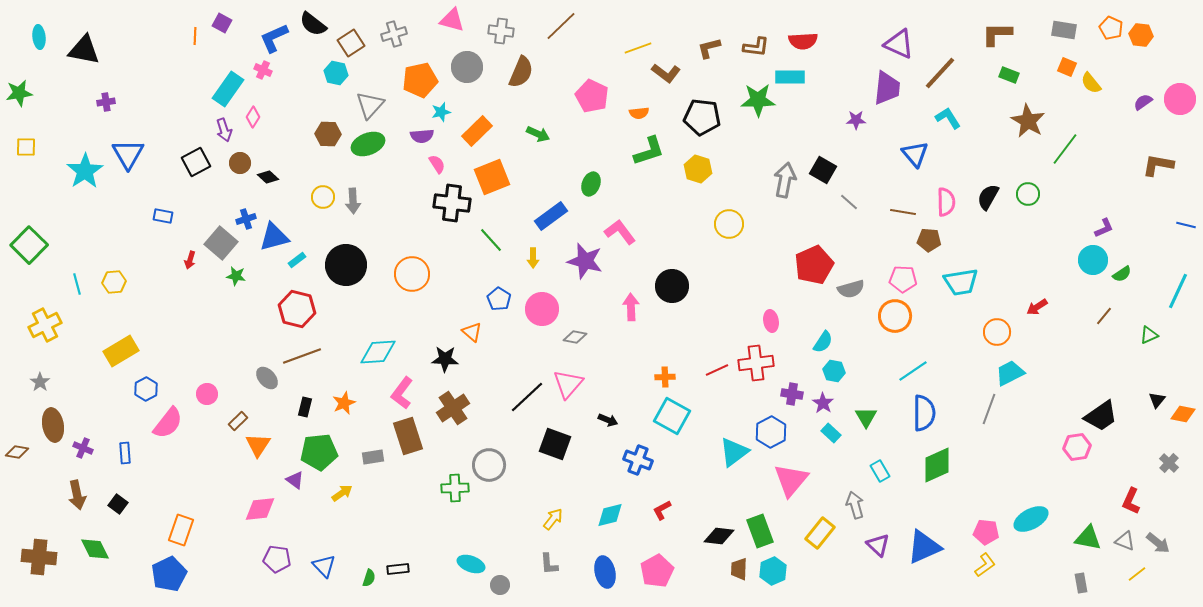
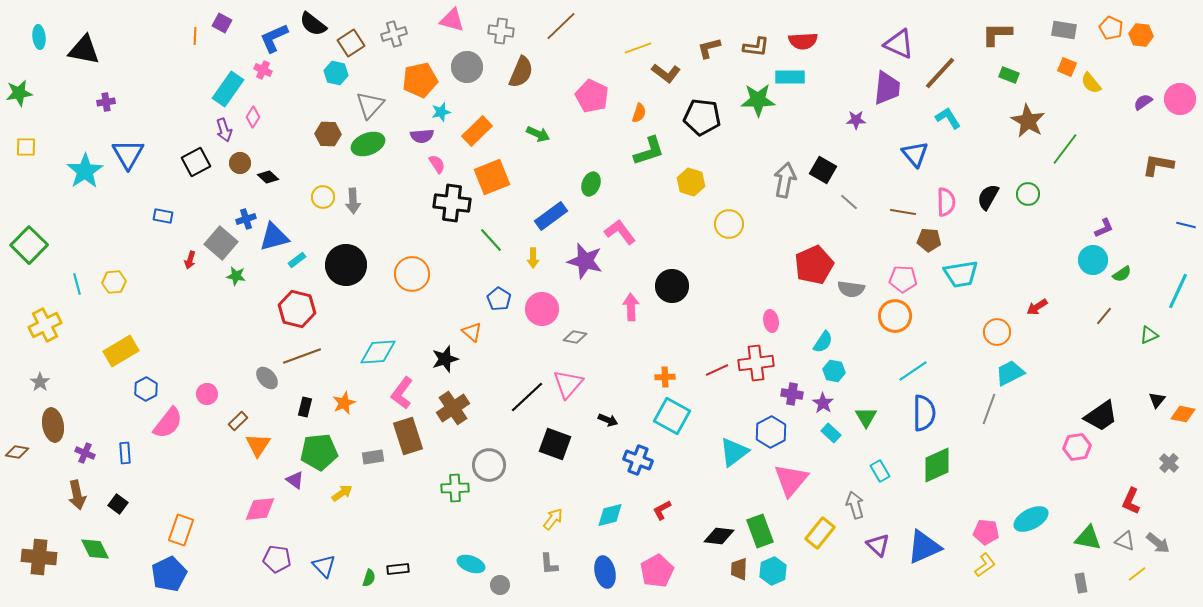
orange semicircle at (639, 113): rotated 66 degrees counterclockwise
yellow hexagon at (698, 169): moved 7 px left, 13 px down
cyan trapezoid at (961, 282): moved 8 px up
gray semicircle at (851, 289): rotated 24 degrees clockwise
black star at (445, 359): rotated 20 degrees counterclockwise
purple cross at (83, 448): moved 2 px right, 5 px down
